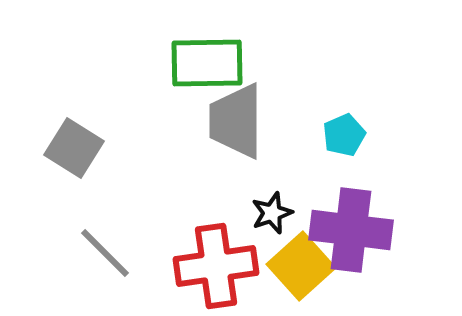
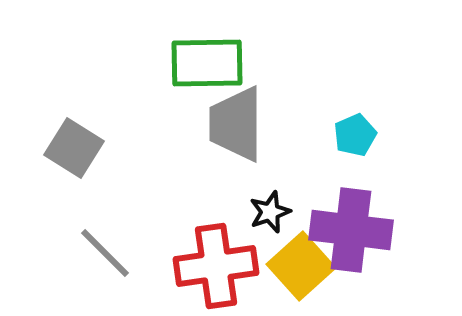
gray trapezoid: moved 3 px down
cyan pentagon: moved 11 px right
black star: moved 2 px left, 1 px up
